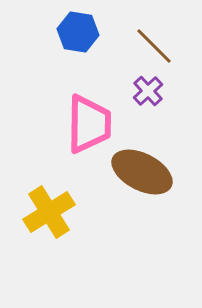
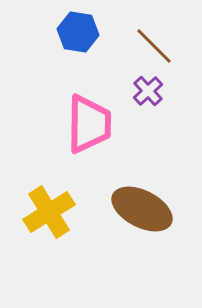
brown ellipse: moved 37 px down
